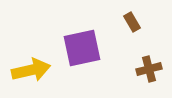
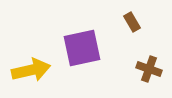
brown cross: rotated 35 degrees clockwise
